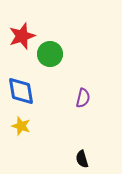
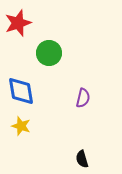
red star: moved 4 px left, 13 px up
green circle: moved 1 px left, 1 px up
